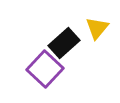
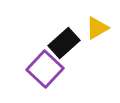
yellow triangle: rotated 20 degrees clockwise
